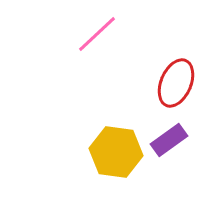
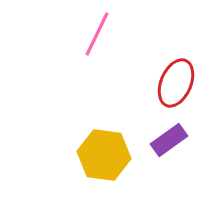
pink line: rotated 21 degrees counterclockwise
yellow hexagon: moved 12 px left, 3 px down
